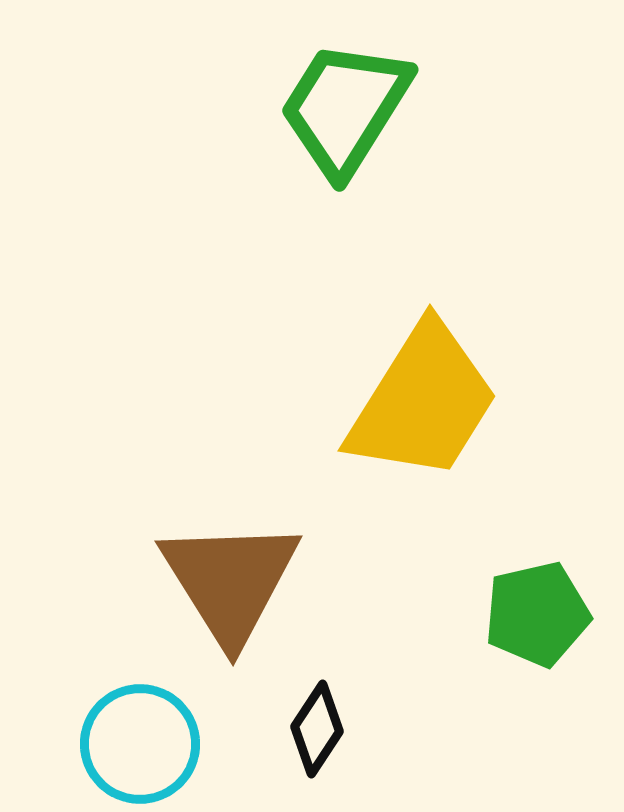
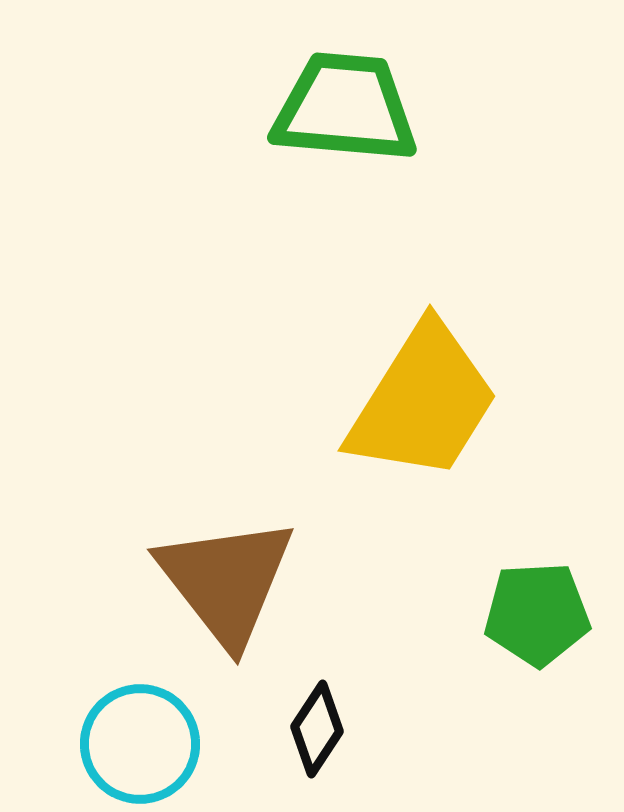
green trapezoid: rotated 63 degrees clockwise
brown triangle: moved 4 px left; rotated 6 degrees counterclockwise
green pentagon: rotated 10 degrees clockwise
